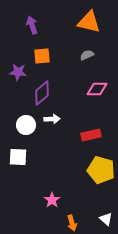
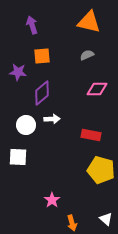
red rectangle: rotated 24 degrees clockwise
